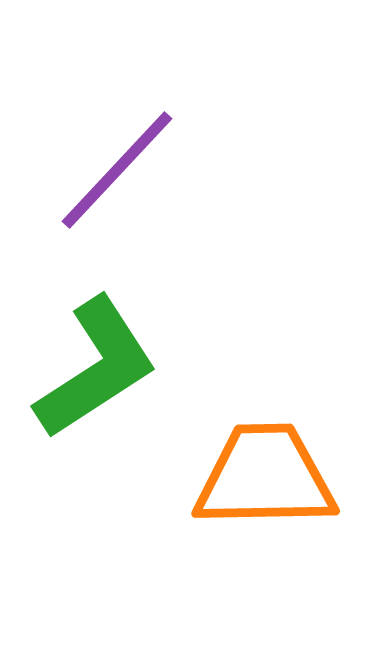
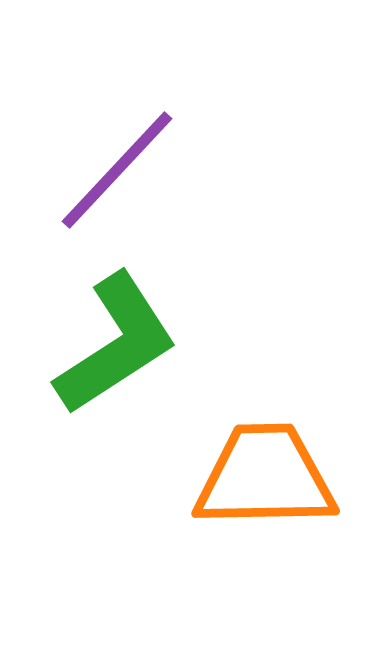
green L-shape: moved 20 px right, 24 px up
